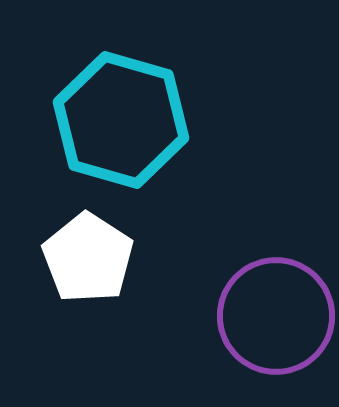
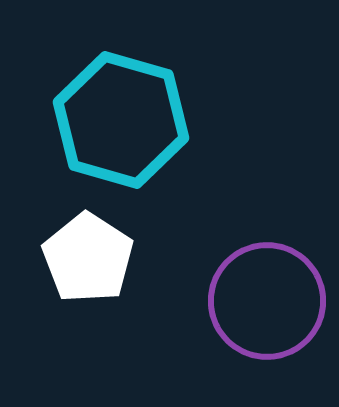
purple circle: moved 9 px left, 15 px up
